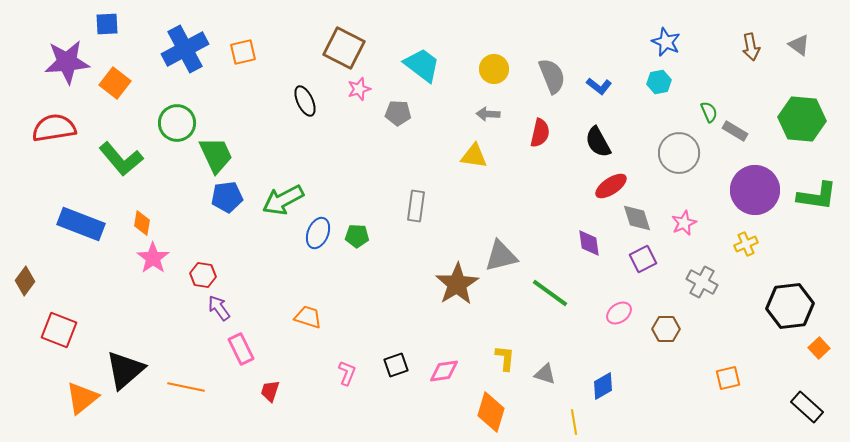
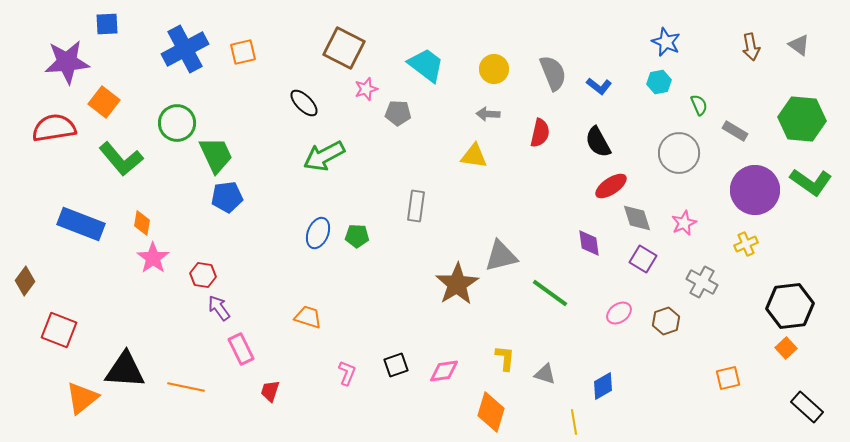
cyan trapezoid at (422, 65): moved 4 px right
gray semicircle at (552, 76): moved 1 px right, 3 px up
orange square at (115, 83): moved 11 px left, 19 px down
pink star at (359, 89): moved 7 px right
black ellipse at (305, 101): moved 1 px left, 2 px down; rotated 20 degrees counterclockwise
green semicircle at (709, 112): moved 10 px left, 7 px up
green L-shape at (817, 196): moved 6 px left, 14 px up; rotated 27 degrees clockwise
green arrow at (283, 200): moved 41 px right, 44 px up
purple square at (643, 259): rotated 32 degrees counterclockwise
brown hexagon at (666, 329): moved 8 px up; rotated 20 degrees counterclockwise
orange square at (819, 348): moved 33 px left
black triangle at (125, 370): rotated 45 degrees clockwise
